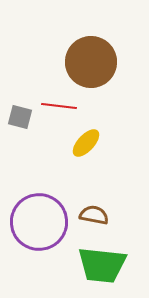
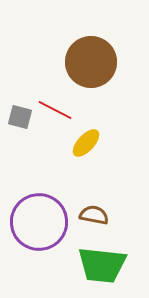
red line: moved 4 px left, 4 px down; rotated 20 degrees clockwise
